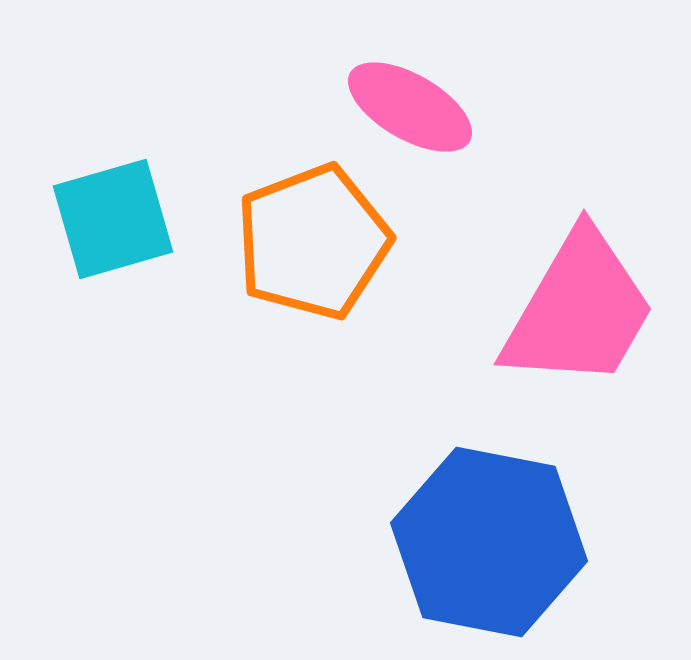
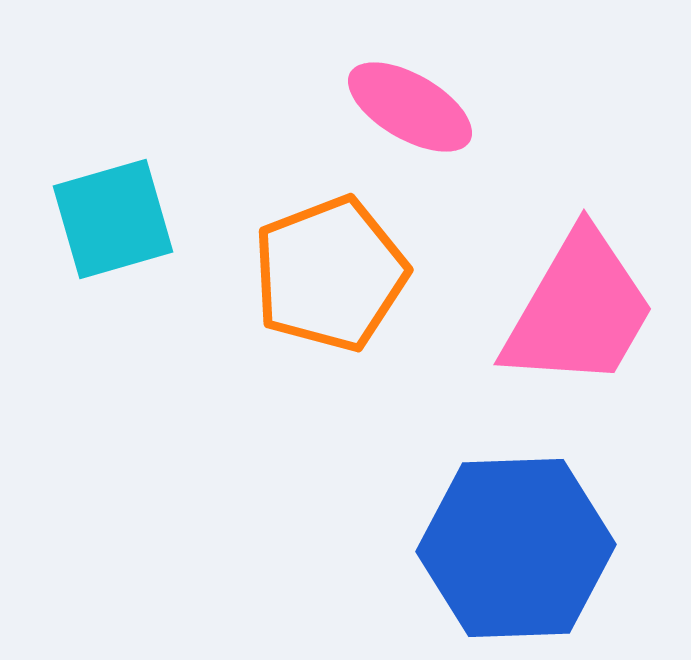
orange pentagon: moved 17 px right, 32 px down
blue hexagon: moved 27 px right, 6 px down; rotated 13 degrees counterclockwise
